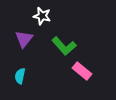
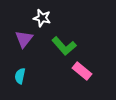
white star: moved 2 px down
